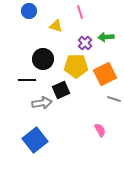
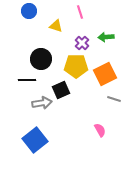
purple cross: moved 3 px left
black circle: moved 2 px left
